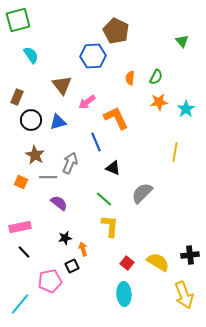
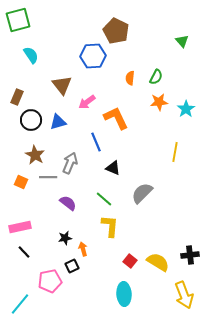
purple semicircle: moved 9 px right
red square: moved 3 px right, 2 px up
